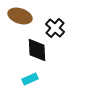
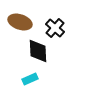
brown ellipse: moved 6 px down
black diamond: moved 1 px right, 1 px down
